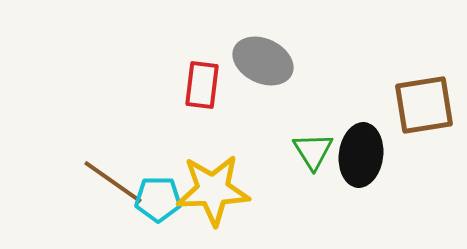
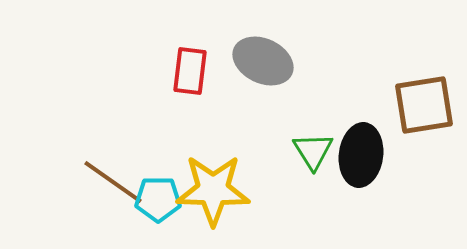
red rectangle: moved 12 px left, 14 px up
yellow star: rotated 4 degrees clockwise
